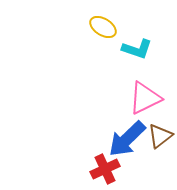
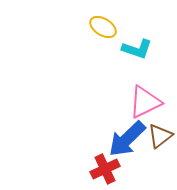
pink triangle: moved 4 px down
